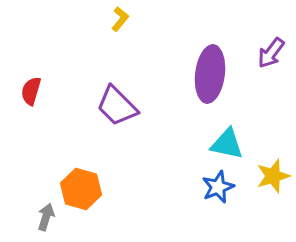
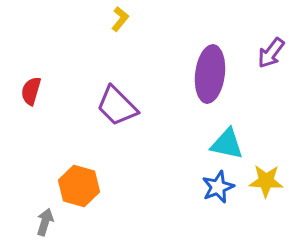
yellow star: moved 7 px left, 5 px down; rotated 20 degrees clockwise
orange hexagon: moved 2 px left, 3 px up
gray arrow: moved 1 px left, 5 px down
